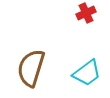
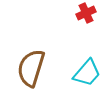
cyan trapezoid: rotated 12 degrees counterclockwise
